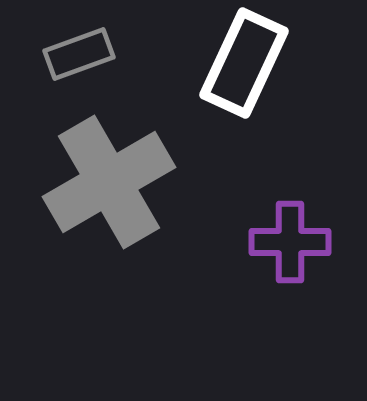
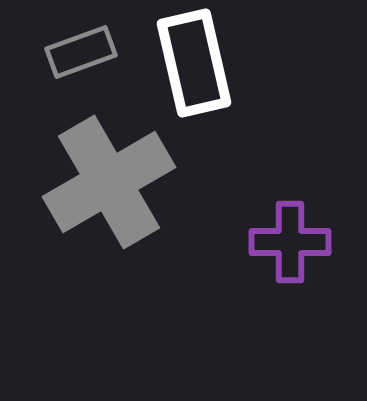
gray rectangle: moved 2 px right, 2 px up
white rectangle: moved 50 px left; rotated 38 degrees counterclockwise
